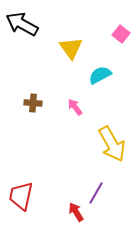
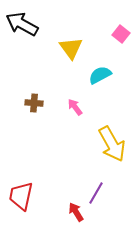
brown cross: moved 1 px right
